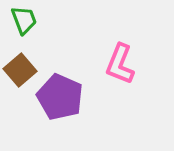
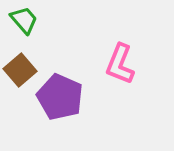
green trapezoid: rotated 20 degrees counterclockwise
